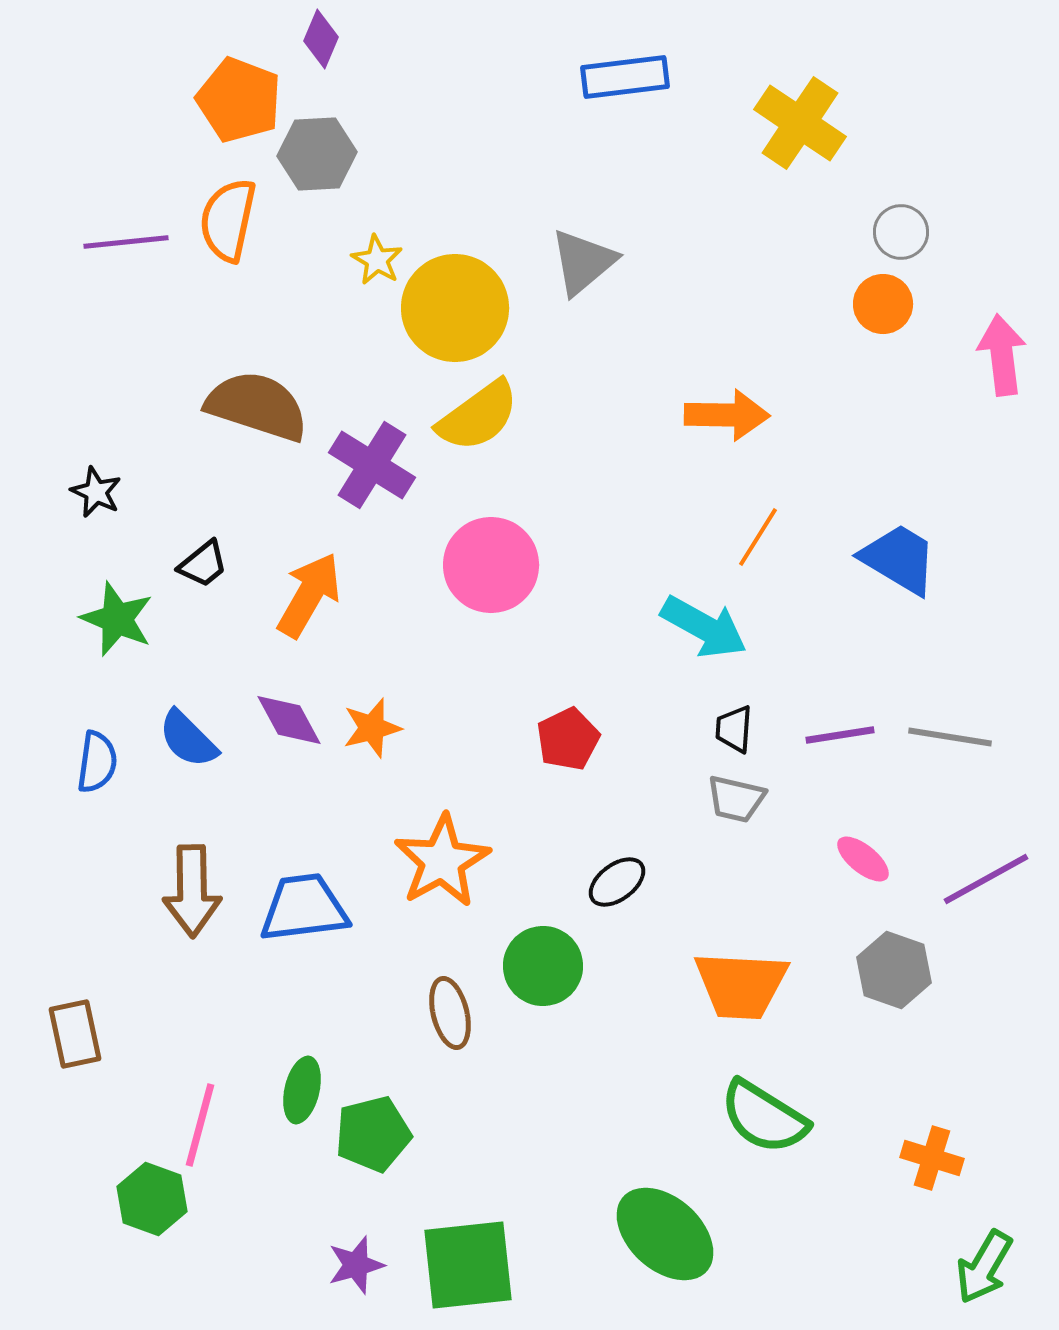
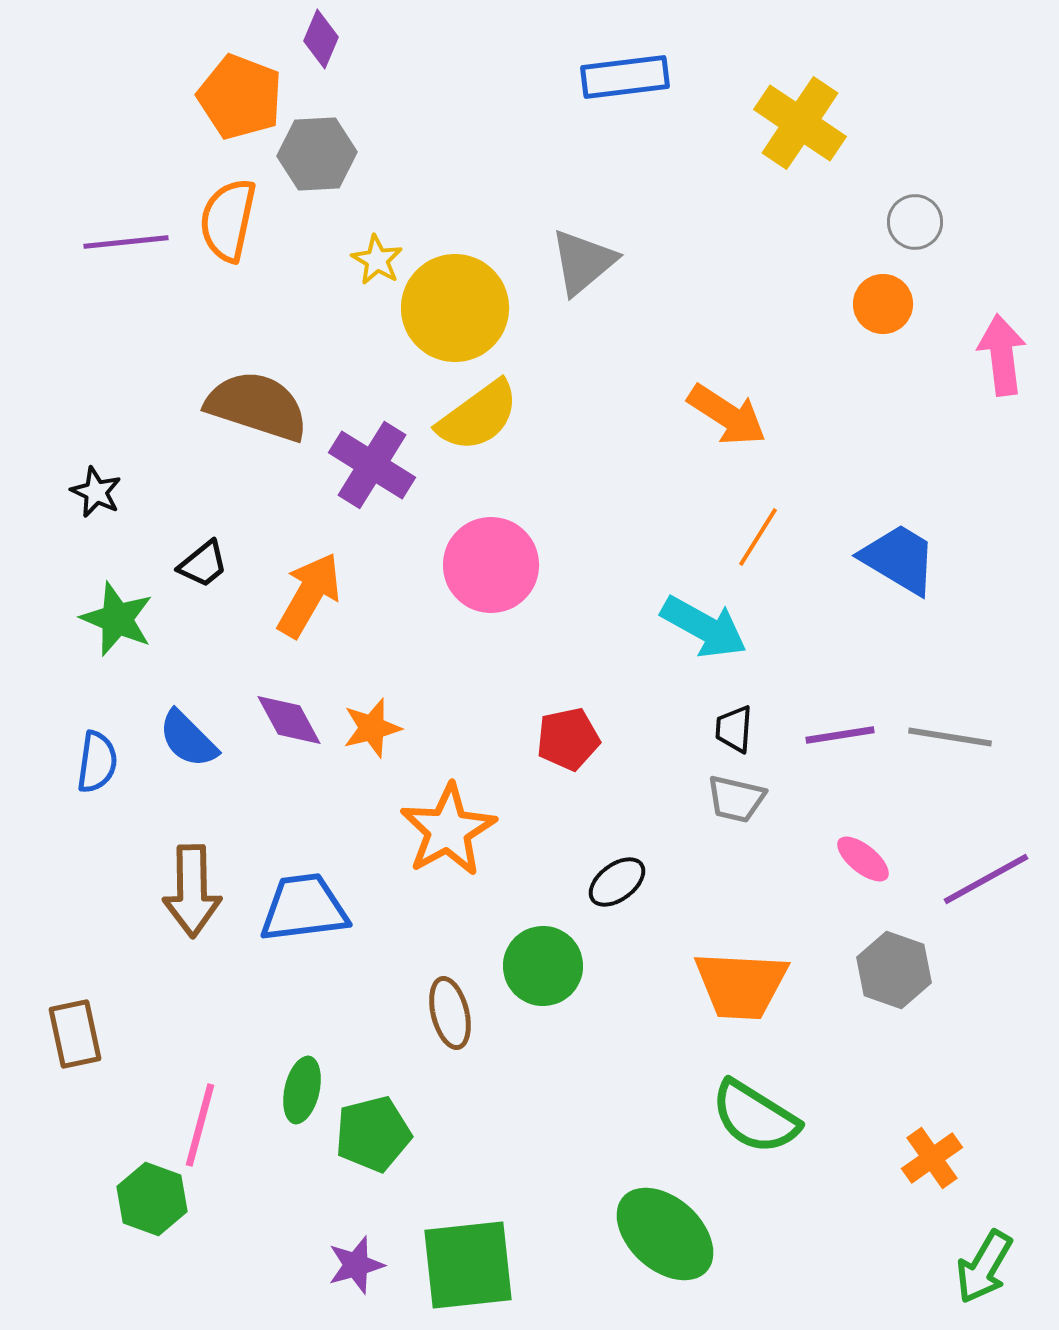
orange pentagon at (239, 100): moved 1 px right, 3 px up
gray circle at (901, 232): moved 14 px right, 10 px up
orange arrow at (727, 415): rotated 32 degrees clockwise
red pentagon at (568, 739): rotated 14 degrees clockwise
orange star at (442, 861): moved 6 px right, 31 px up
green semicircle at (764, 1117): moved 9 px left
orange cross at (932, 1158): rotated 38 degrees clockwise
